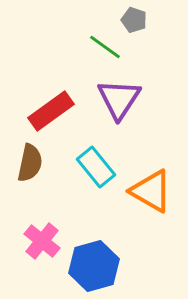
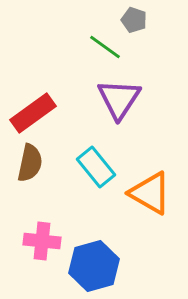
red rectangle: moved 18 px left, 2 px down
orange triangle: moved 1 px left, 2 px down
pink cross: rotated 33 degrees counterclockwise
